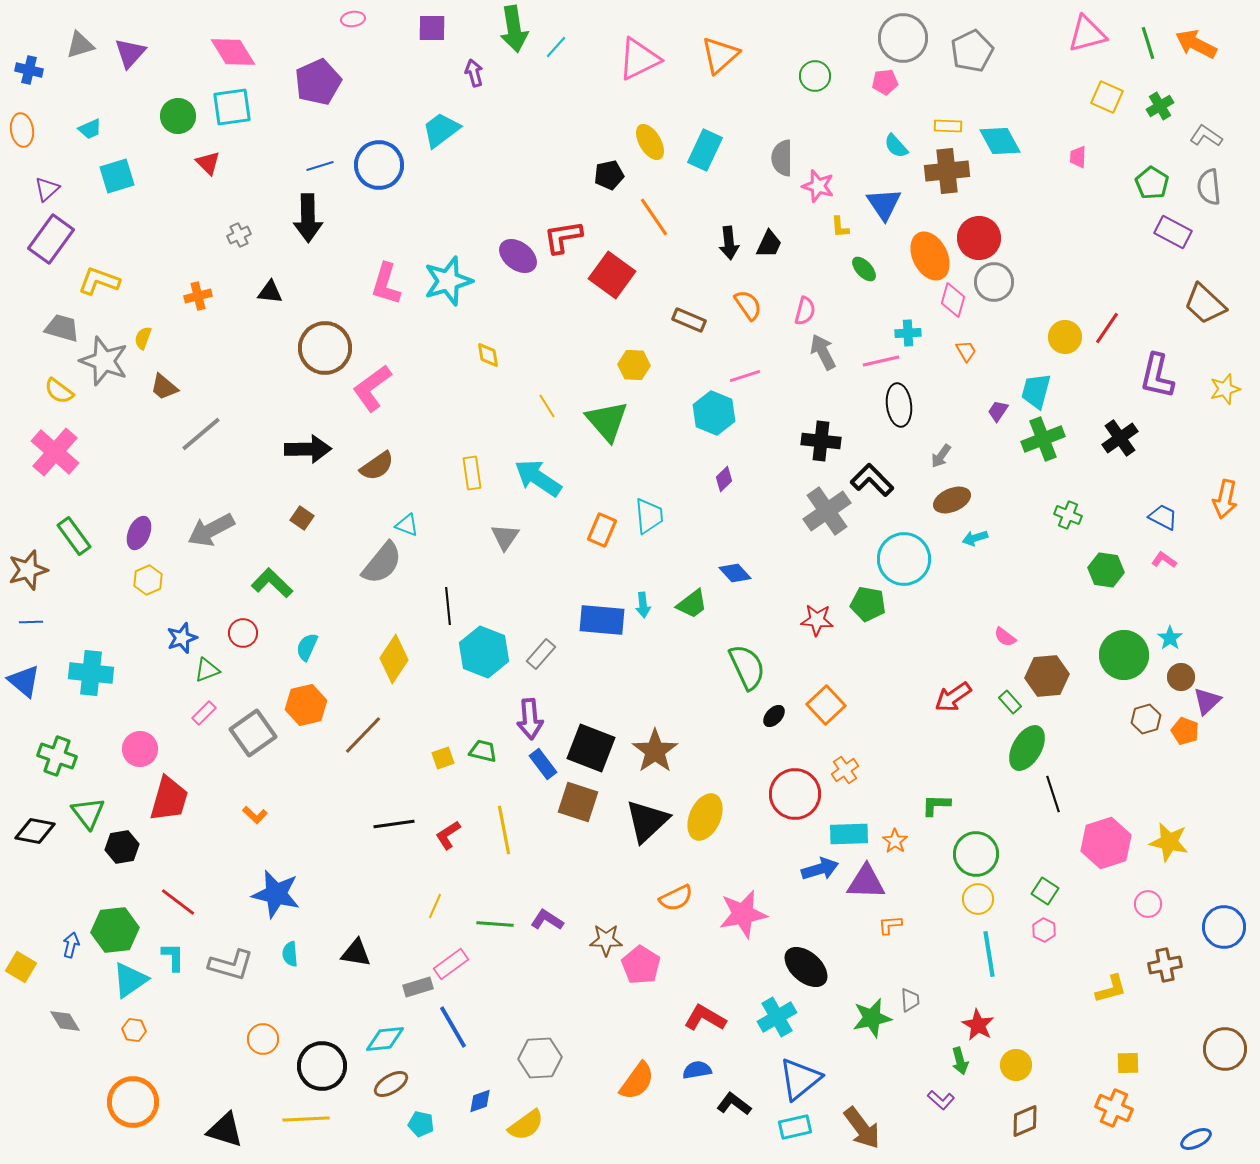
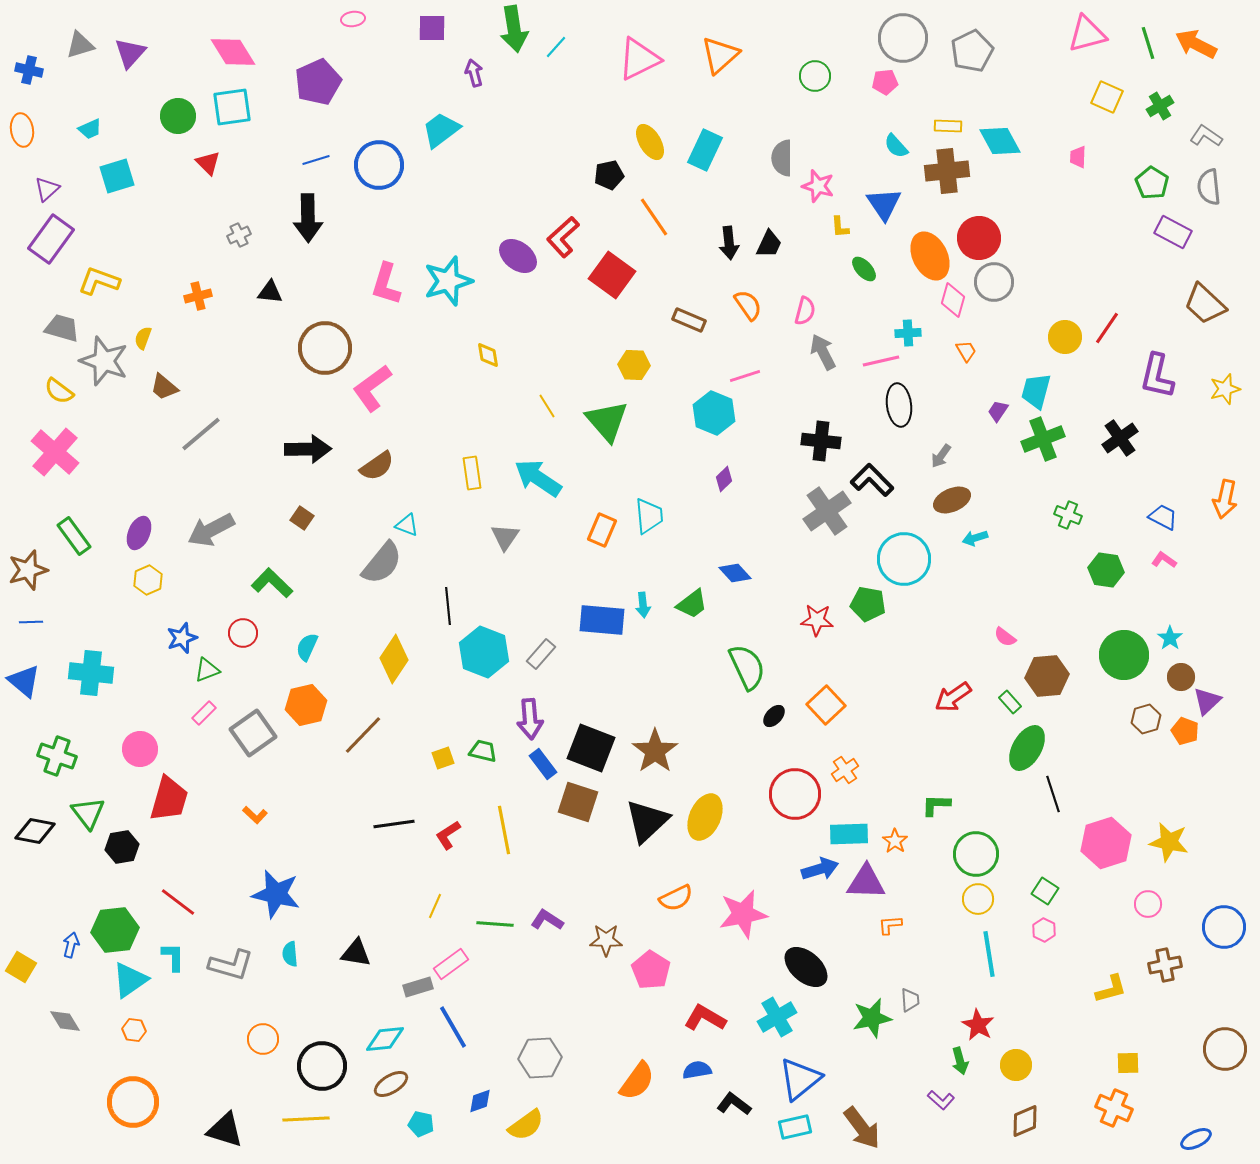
blue line at (320, 166): moved 4 px left, 6 px up
red L-shape at (563, 237): rotated 33 degrees counterclockwise
pink pentagon at (641, 965): moved 10 px right, 5 px down
